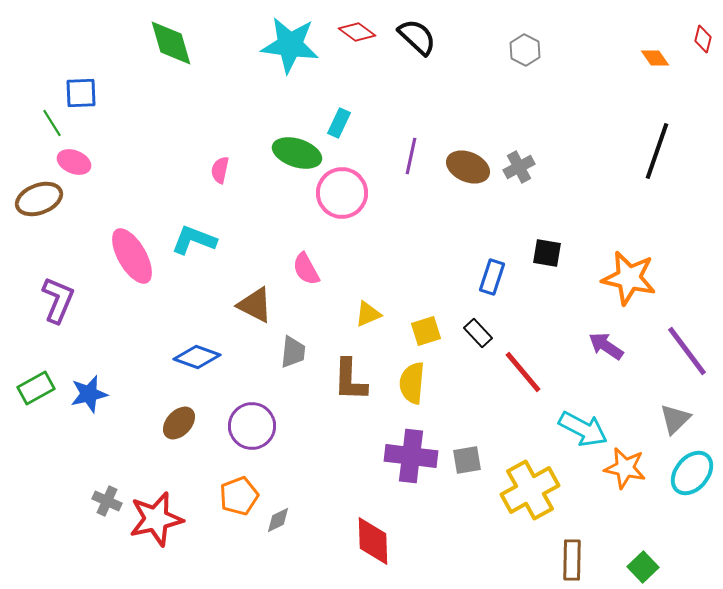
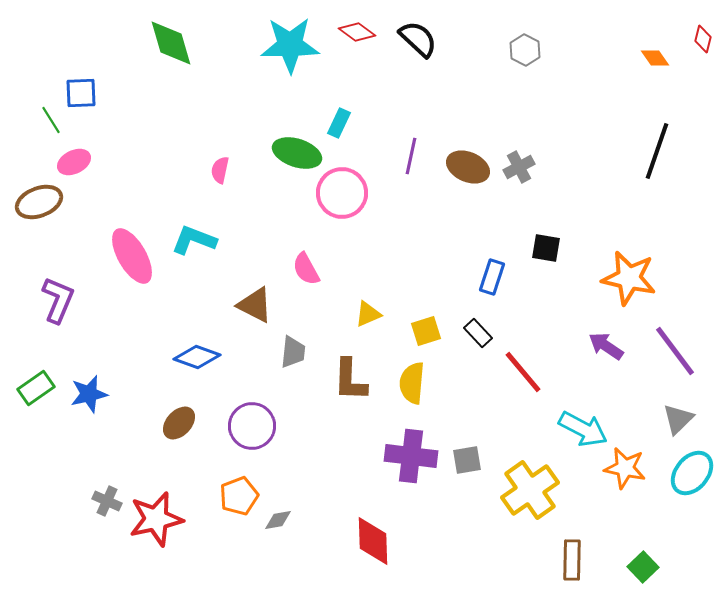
black semicircle at (417, 37): moved 1 px right, 2 px down
cyan star at (290, 45): rotated 8 degrees counterclockwise
green line at (52, 123): moved 1 px left, 3 px up
pink ellipse at (74, 162): rotated 48 degrees counterclockwise
brown ellipse at (39, 199): moved 3 px down
black square at (547, 253): moved 1 px left, 5 px up
purple line at (687, 351): moved 12 px left
green rectangle at (36, 388): rotated 6 degrees counterclockwise
gray triangle at (675, 419): moved 3 px right
yellow cross at (530, 490): rotated 6 degrees counterclockwise
gray diamond at (278, 520): rotated 16 degrees clockwise
